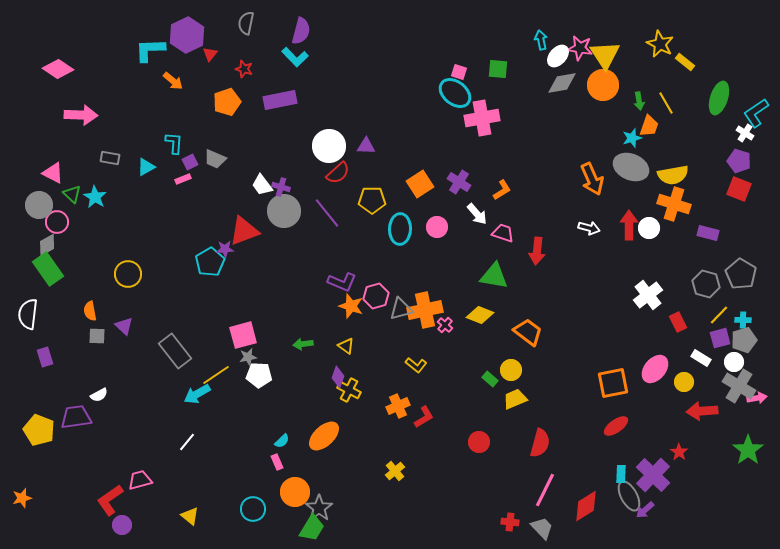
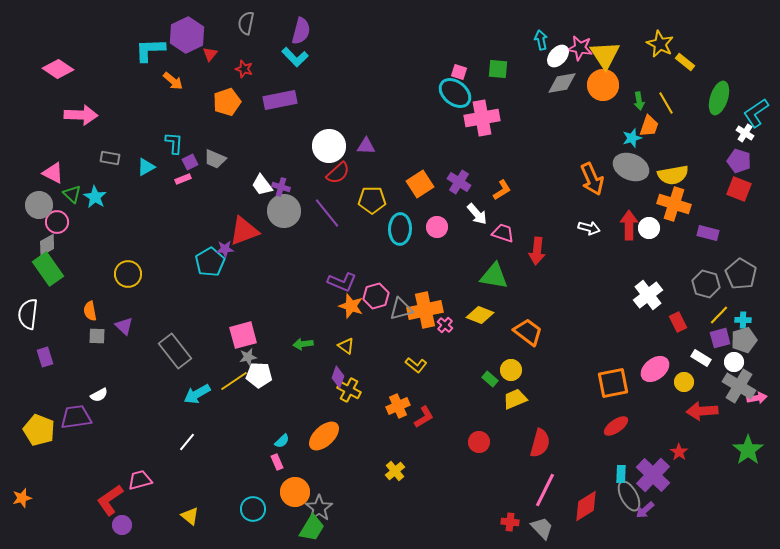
pink ellipse at (655, 369): rotated 12 degrees clockwise
yellow line at (216, 375): moved 18 px right, 6 px down
